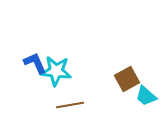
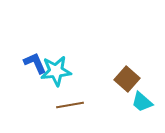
cyan star: rotated 12 degrees counterclockwise
brown square: rotated 20 degrees counterclockwise
cyan trapezoid: moved 4 px left, 6 px down
